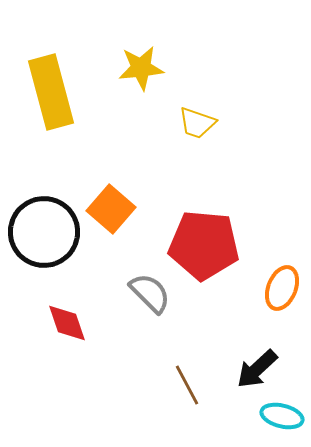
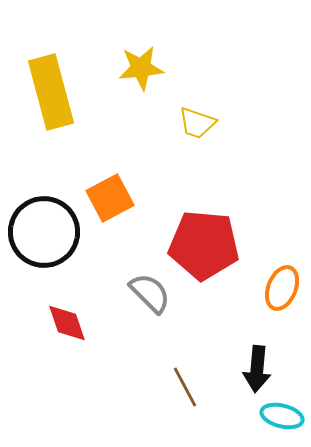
orange square: moved 1 px left, 11 px up; rotated 21 degrees clockwise
black arrow: rotated 42 degrees counterclockwise
brown line: moved 2 px left, 2 px down
